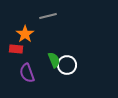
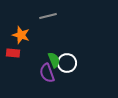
orange star: moved 4 px left, 1 px down; rotated 18 degrees counterclockwise
red rectangle: moved 3 px left, 4 px down
white circle: moved 2 px up
purple semicircle: moved 20 px right
